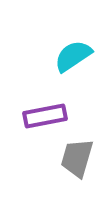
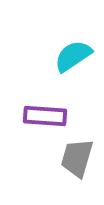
purple rectangle: rotated 15 degrees clockwise
